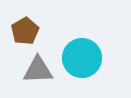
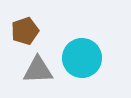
brown pentagon: rotated 12 degrees clockwise
